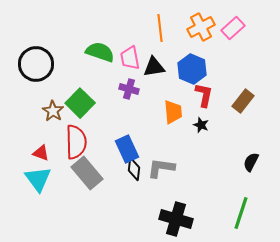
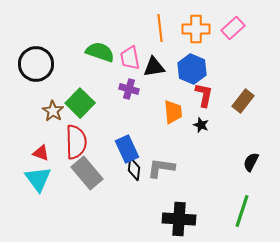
orange cross: moved 5 px left, 2 px down; rotated 28 degrees clockwise
green line: moved 1 px right, 2 px up
black cross: moved 3 px right; rotated 12 degrees counterclockwise
